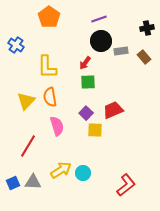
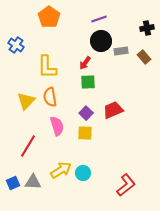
yellow square: moved 10 px left, 3 px down
